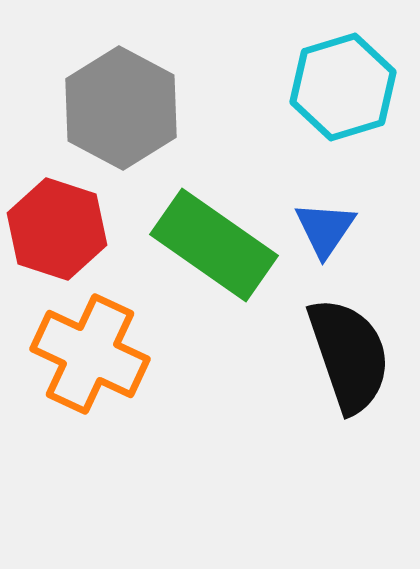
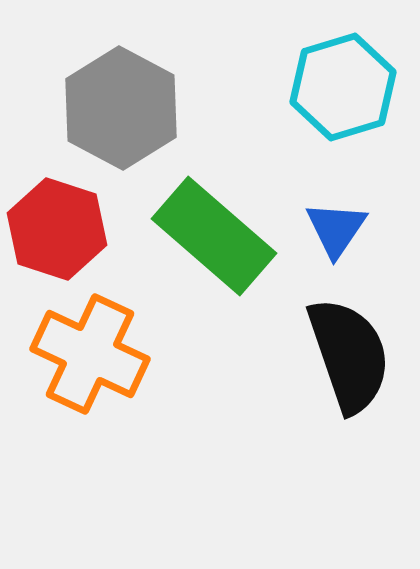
blue triangle: moved 11 px right
green rectangle: moved 9 px up; rotated 6 degrees clockwise
